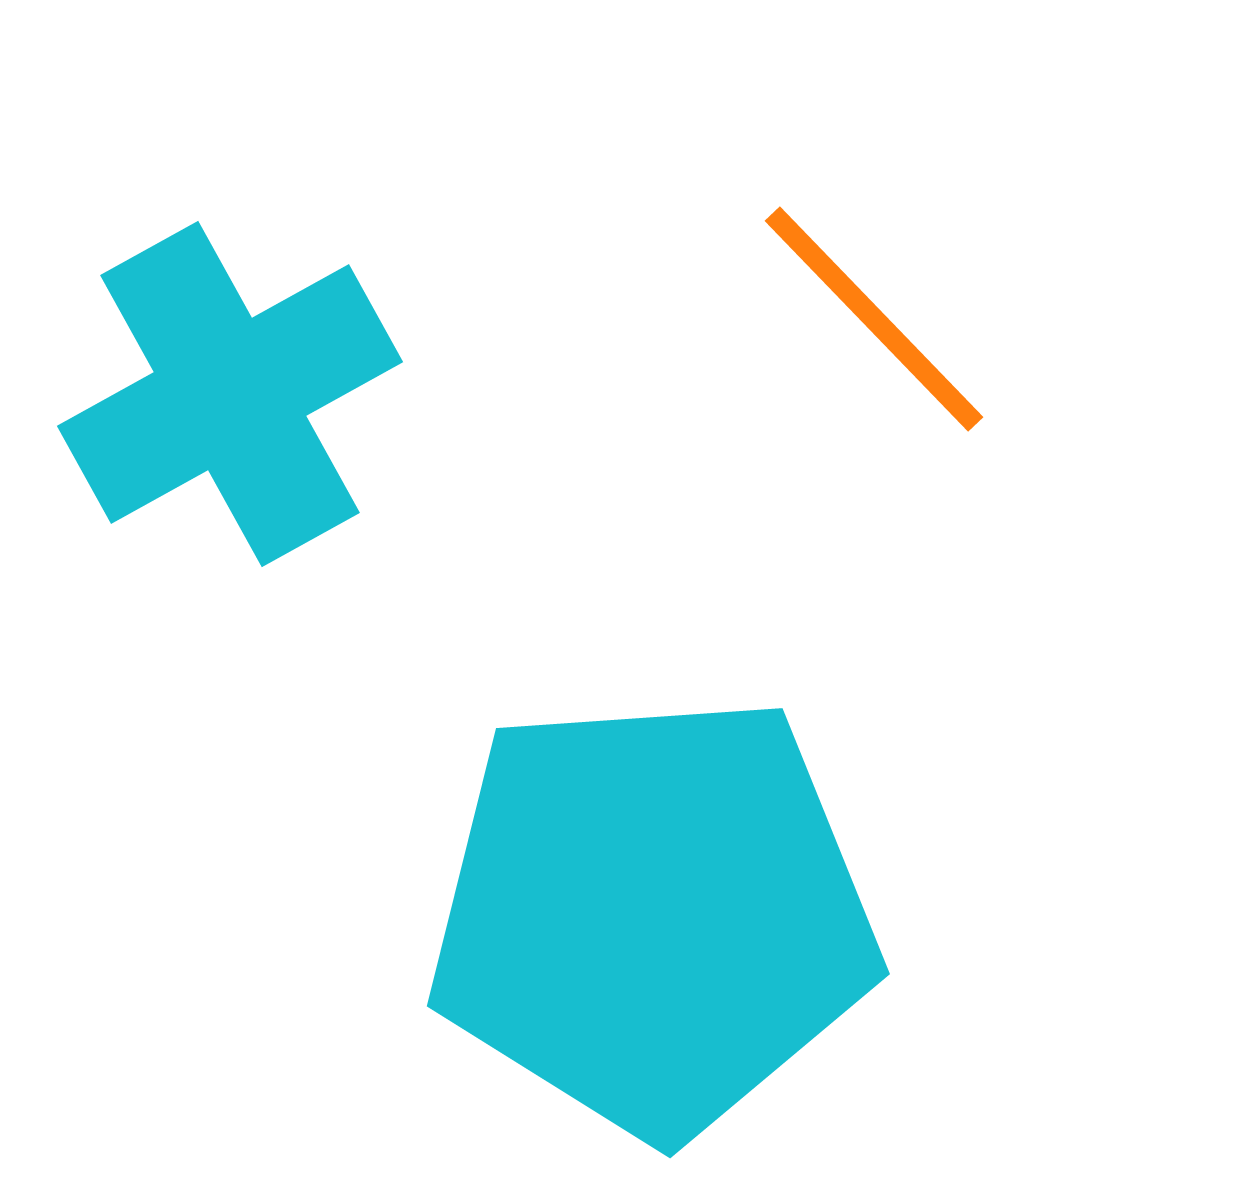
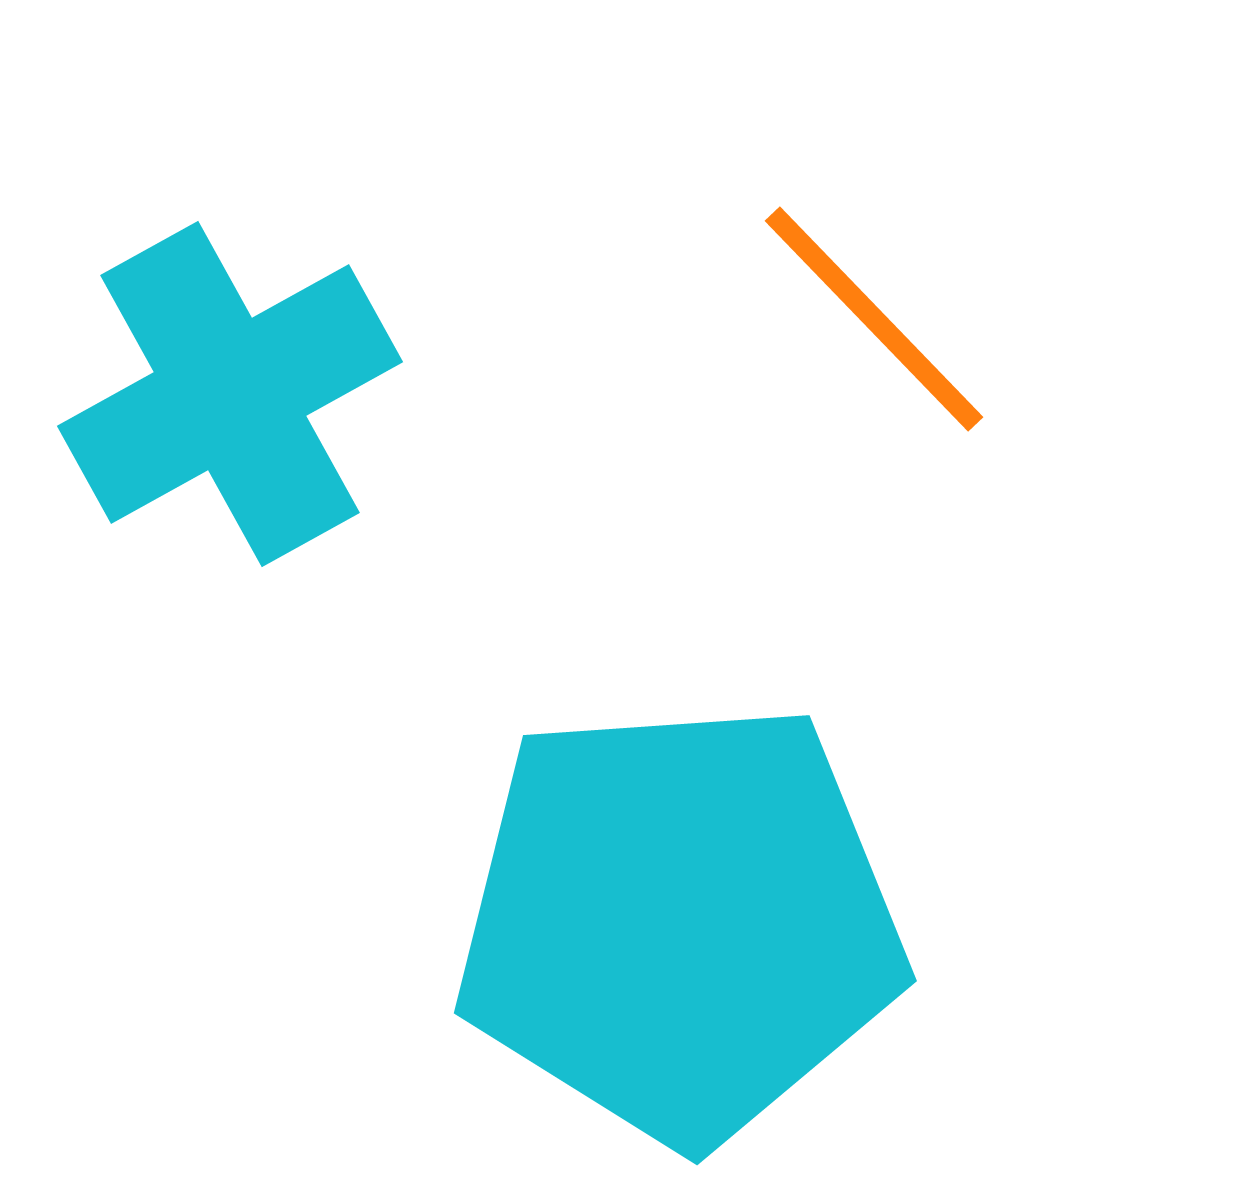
cyan pentagon: moved 27 px right, 7 px down
